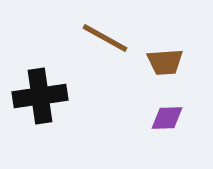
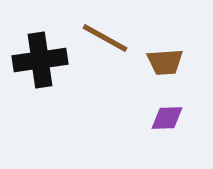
black cross: moved 36 px up
